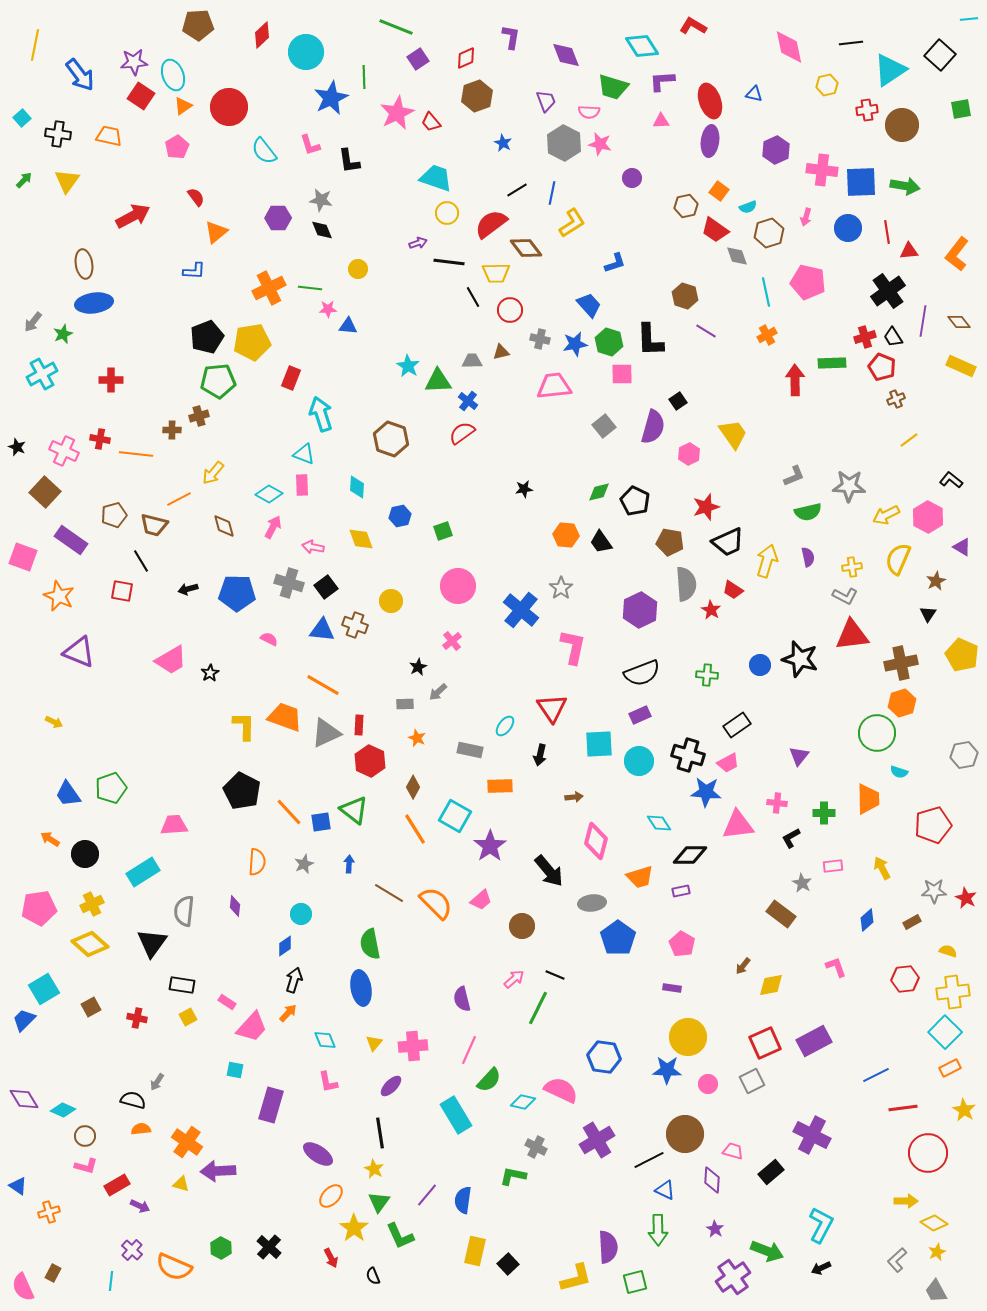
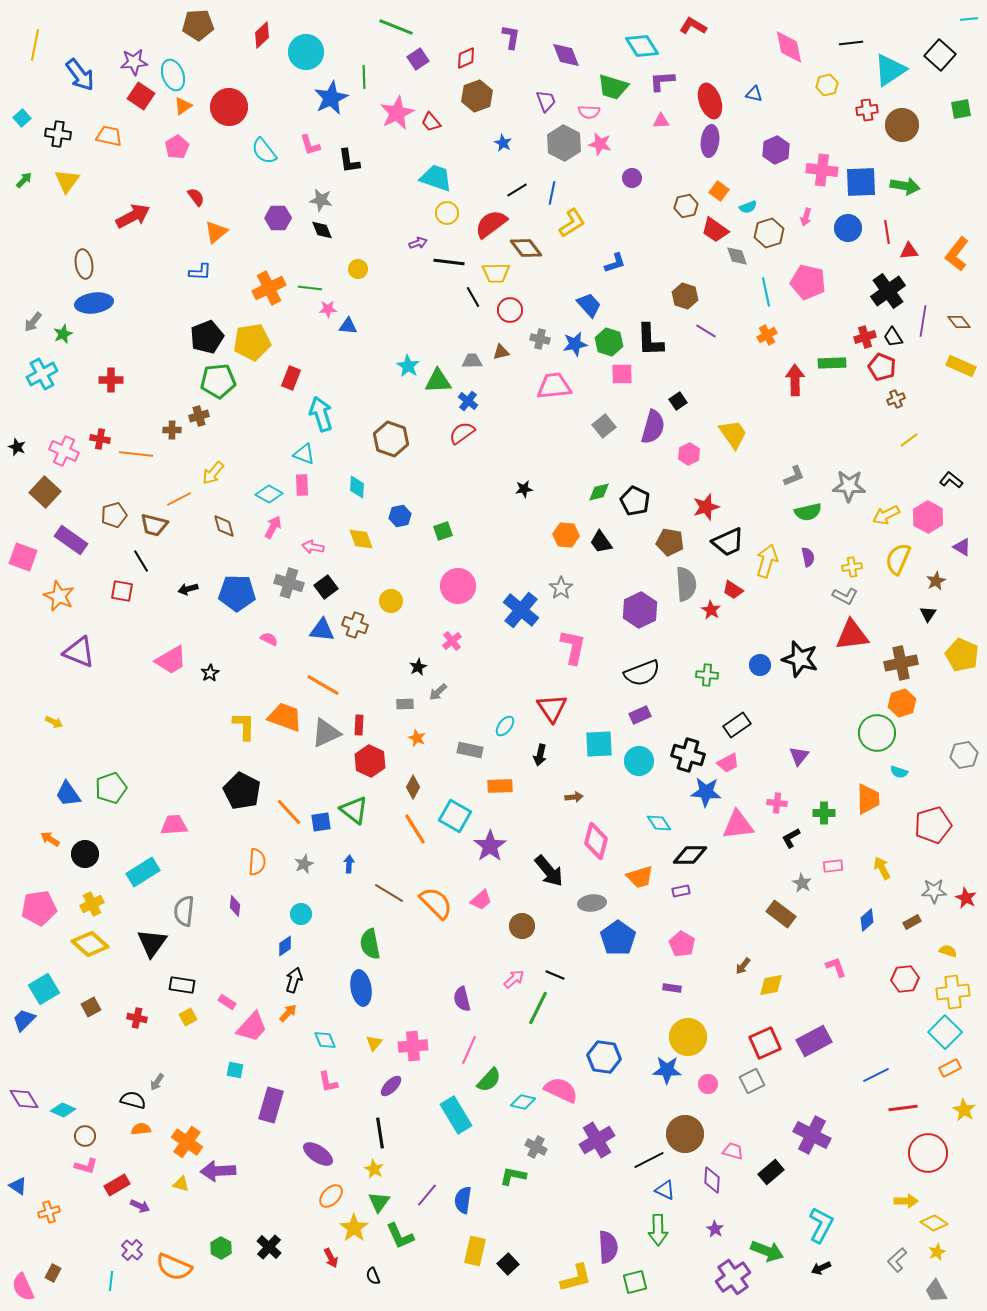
blue L-shape at (194, 271): moved 6 px right, 1 px down
